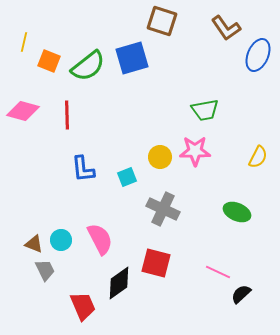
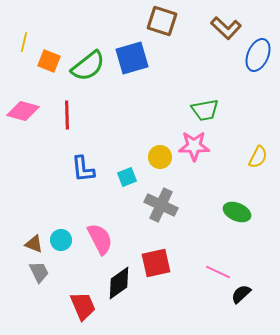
brown L-shape: rotated 12 degrees counterclockwise
pink star: moved 1 px left, 5 px up
gray cross: moved 2 px left, 4 px up
red square: rotated 28 degrees counterclockwise
gray trapezoid: moved 6 px left, 2 px down
